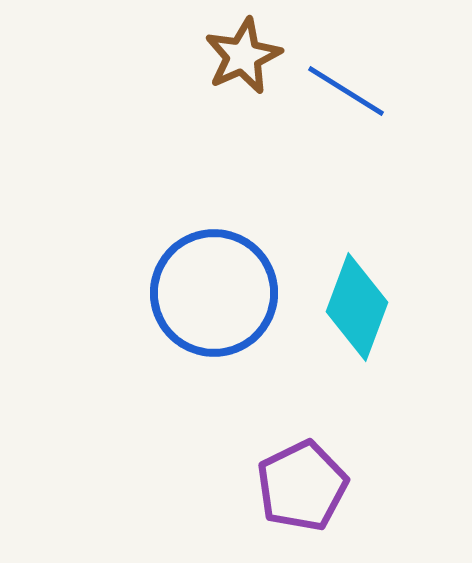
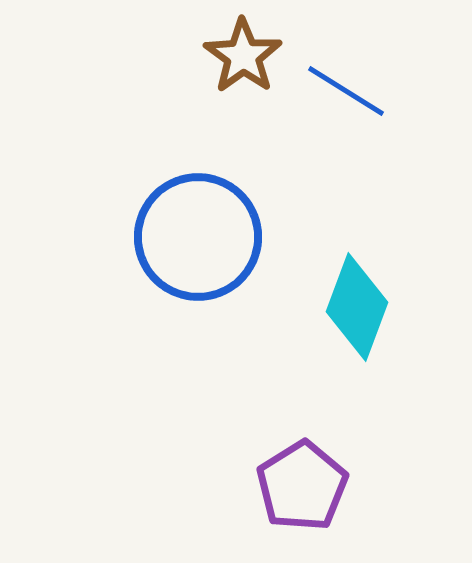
brown star: rotated 12 degrees counterclockwise
blue circle: moved 16 px left, 56 px up
purple pentagon: rotated 6 degrees counterclockwise
